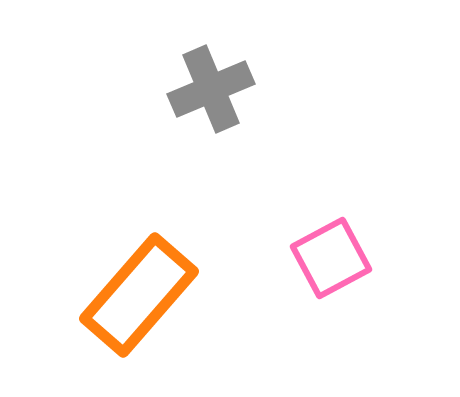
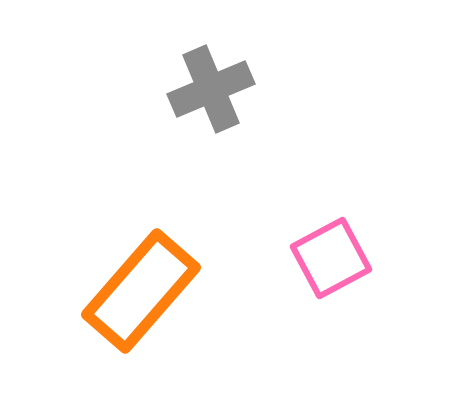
orange rectangle: moved 2 px right, 4 px up
